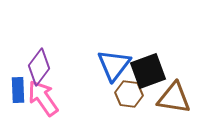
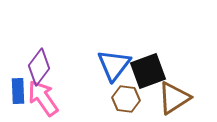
blue rectangle: moved 1 px down
brown hexagon: moved 3 px left, 5 px down
brown triangle: rotated 42 degrees counterclockwise
